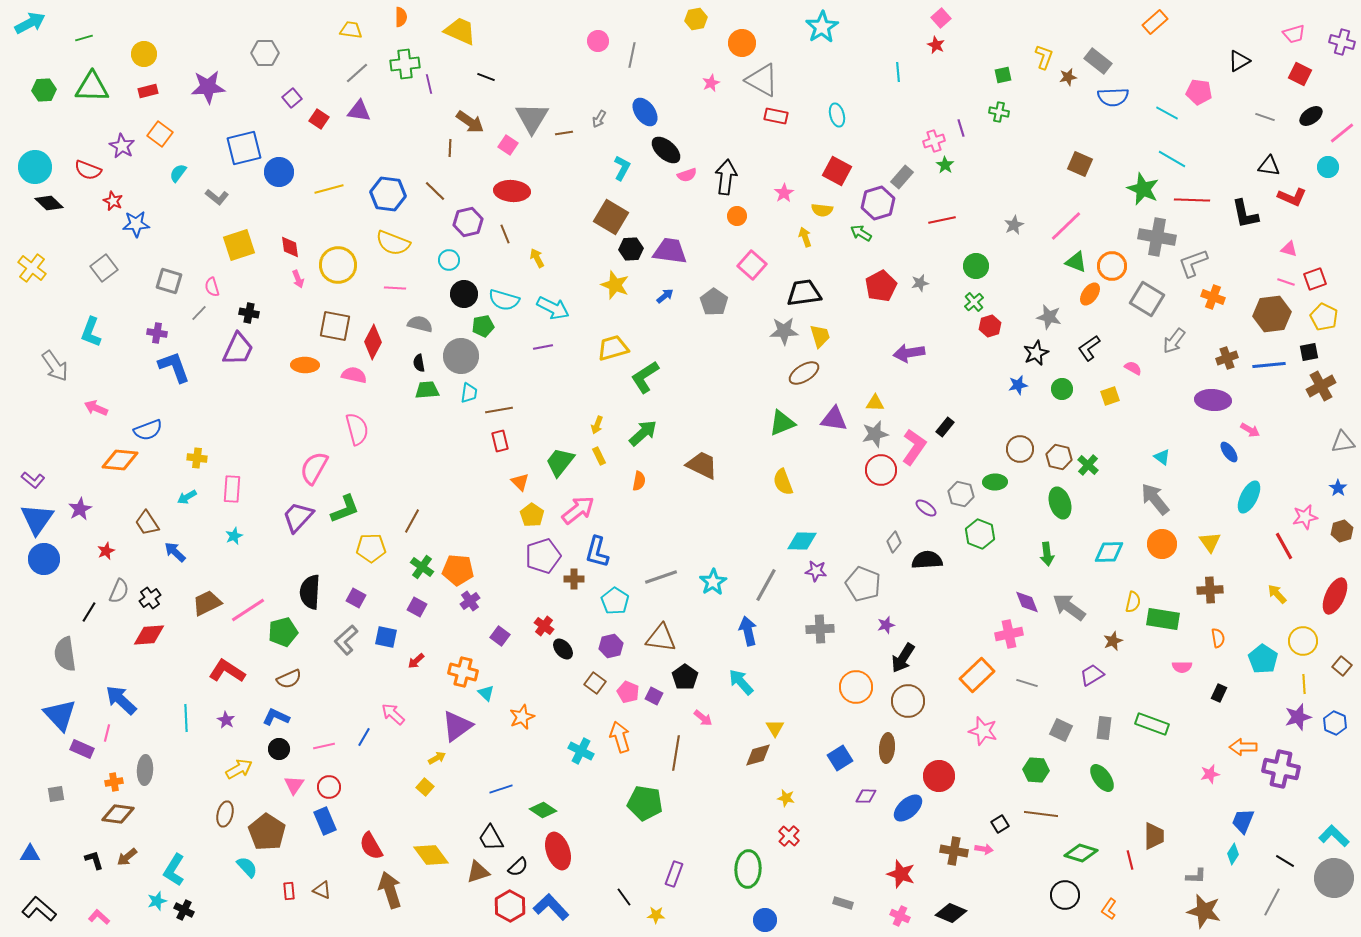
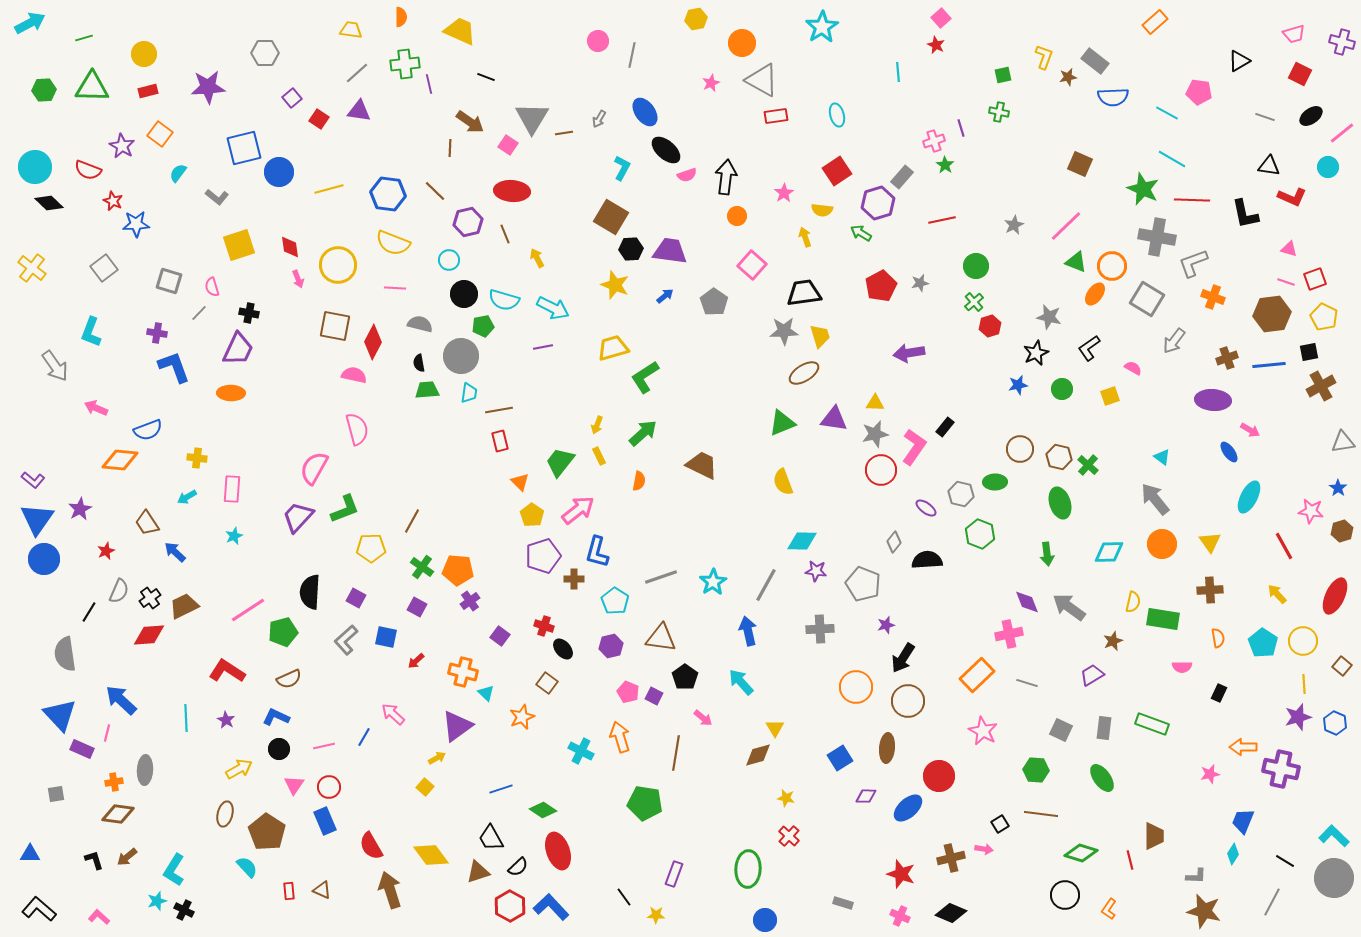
gray rectangle at (1098, 61): moved 3 px left
red rectangle at (776, 116): rotated 20 degrees counterclockwise
red square at (837, 171): rotated 28 degrees clockwise
orange ellipse at (1090, 294): moved 5 px right
orange ellipse at (305, 365): moved 74 px left, 28 px down
pink star at (1305, 517): moved 6 px right, 6 px up; rotated 20 degrees clockwise
brown trapezoid at (207, 603): moved 23 px left, 3 px down
red cross at (544, 626): rotated 18 degrees counterclockwise
cyan pentagon at (1263, 659): moved 16 px up
brown square at (595, 683): moved 48 px left
pink star at (983, 731): rotated 12 degrees clockwise
brown cross at (954, 851): moved 3 px left, 7 px down; rotated 24 degrees counterclockwise
